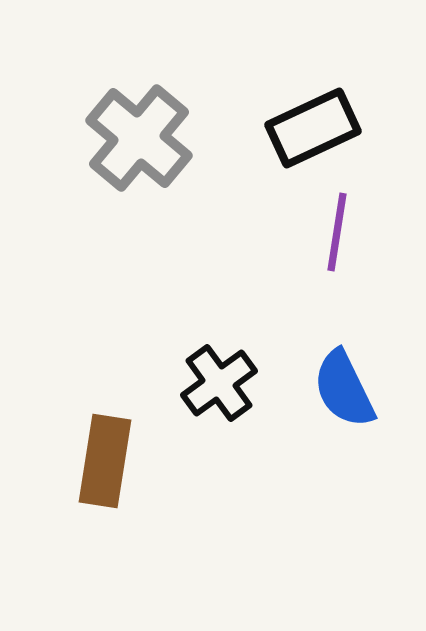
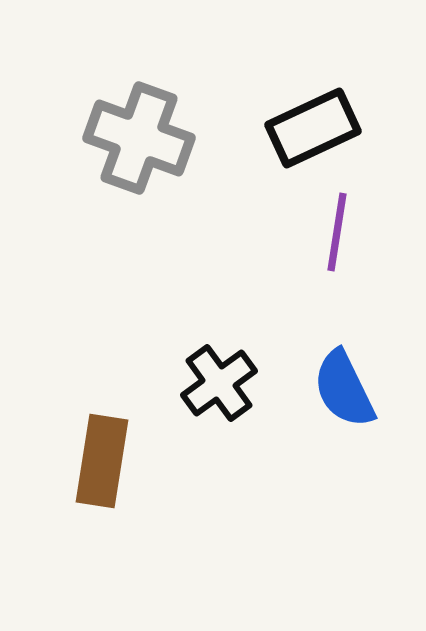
gray cross: rotated 20 degrees counterclockwise
brown rectangle: moved 3 px left
